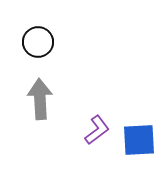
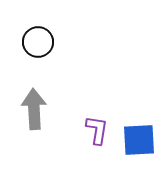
gray arrow: moved 6 px left, 10 px down
purple L-shape: rotated 44 degrees counterclockwise
